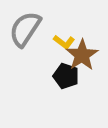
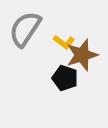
brown star: rotated 16 degrees clockwise
black pentagon: moved 1 px left, 2 px down
